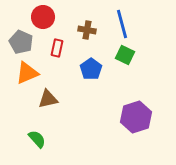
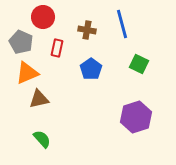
green square: moved 14 px right, 9 px down
brown triangle: moved 9 px left
green semicircle: moved 5 px right
